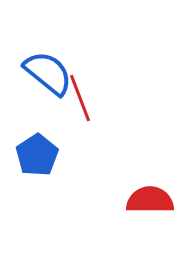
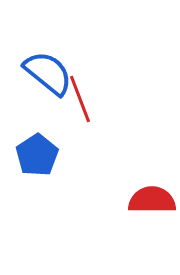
red line: moved 1 px down
red semicircle: moved 2 px right
